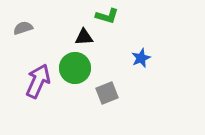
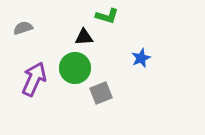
purple arrow: moved 4 px left, 2 px up
gray square: moved 6 px left
